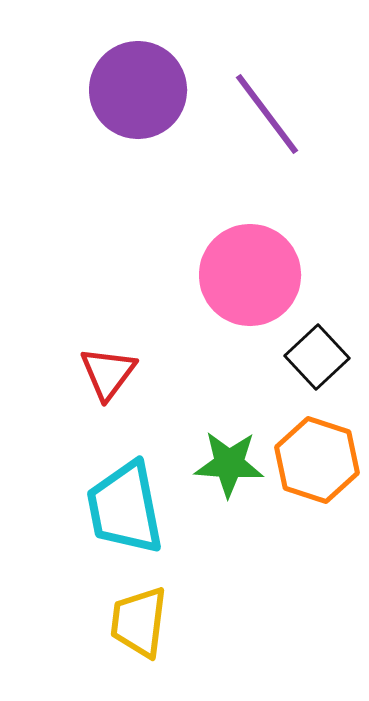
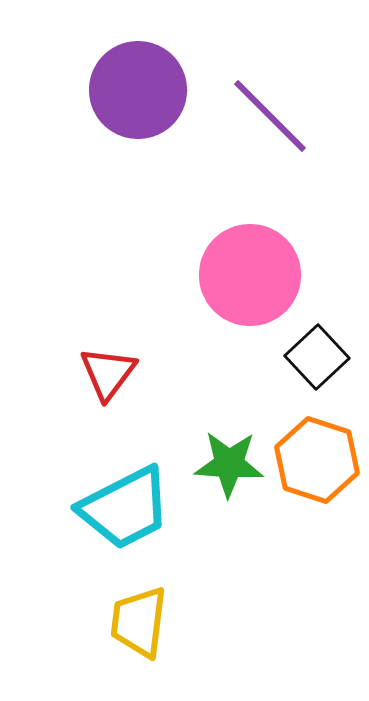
purple line: moved 3 px right, 2 px down; rotated 8 degrees counterclockwise
cyan trapezoid: rotated 106 degrees counterclockwise
